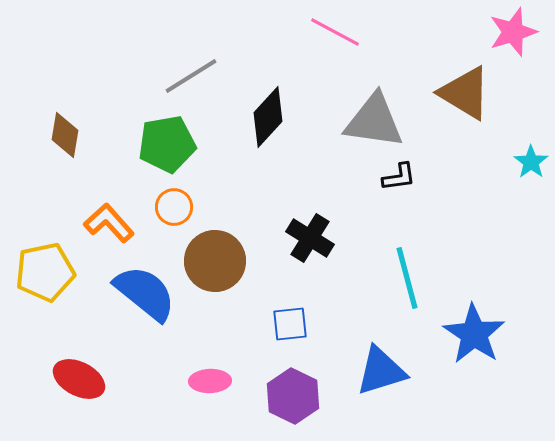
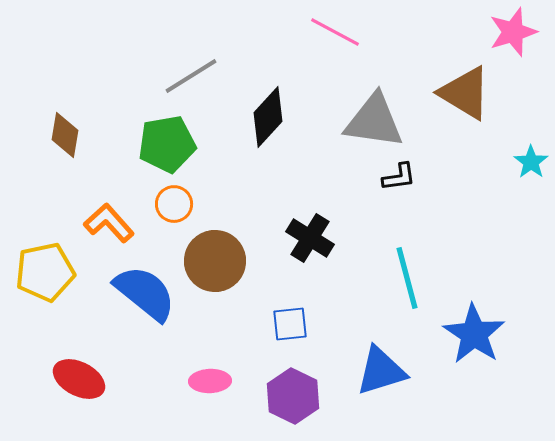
orange circle: moved 3 px up
